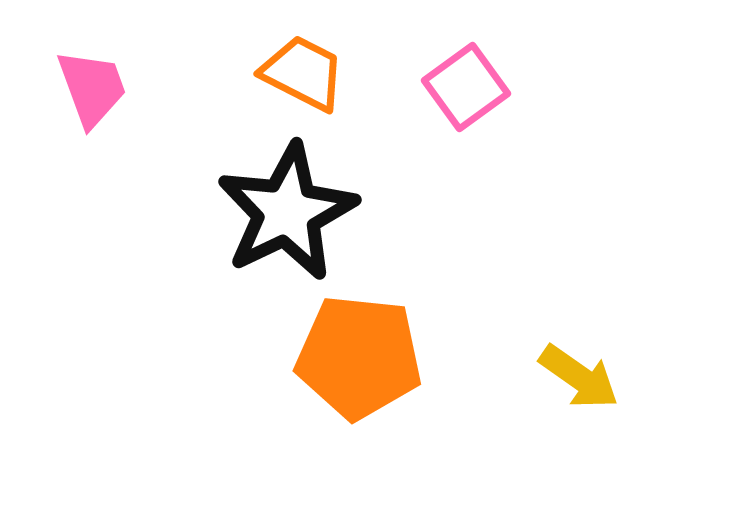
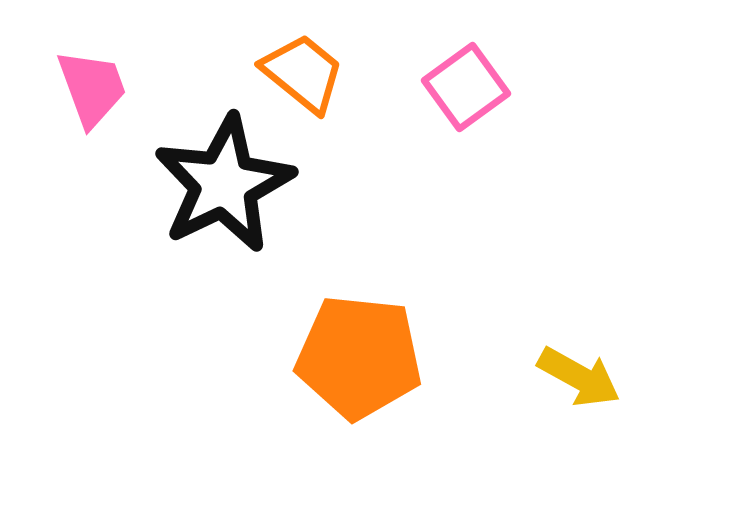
orange trapezoid: rotated 12 degrees clockwise
black star: moved 63 px left, 28 px up
yellow arrow: rotated 6 degrees counterclockwise
